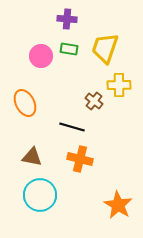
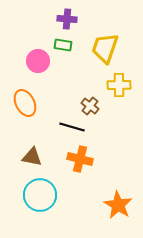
green rectangle: moved 6 px left, 4 px up
pink circle: moved 3 px left, 5 px down
brown cross: moved 4 px left, 5 px down
